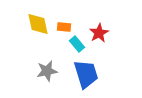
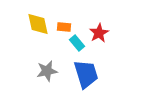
cyan rectangle: moved 1 px up
